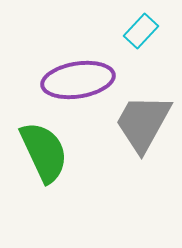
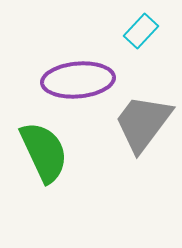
purple ellipse: rotated 4 degrees clockwise
gray trapezoid: rotated 8 degrees clockwise
